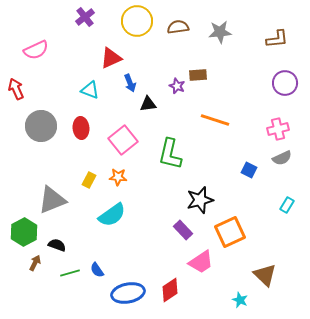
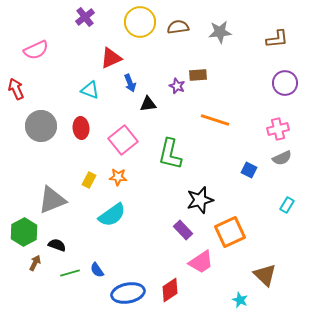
yellow circle: moved 3 px right, 1 px down
